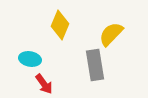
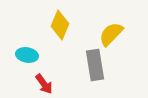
cyan ellipse: moved 3 px left, 4 px up
